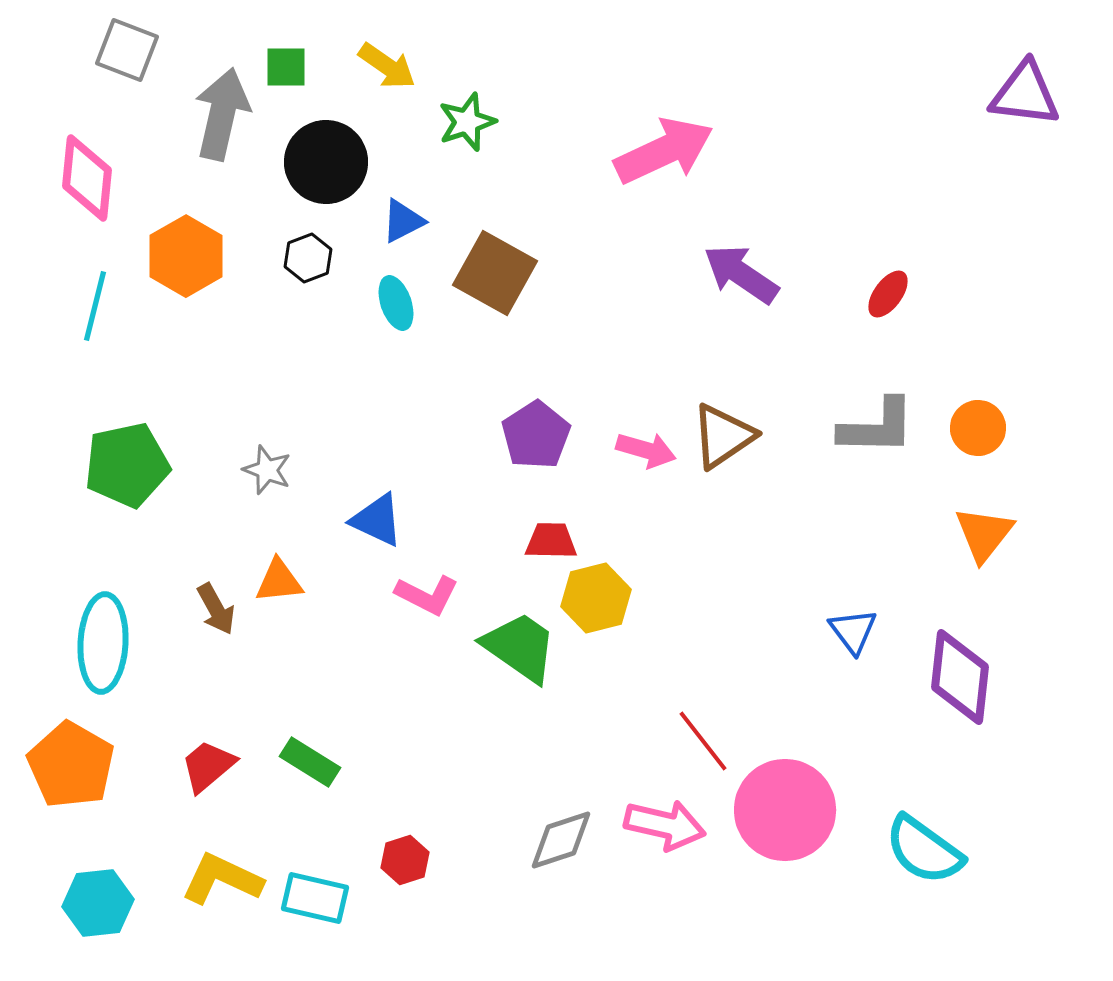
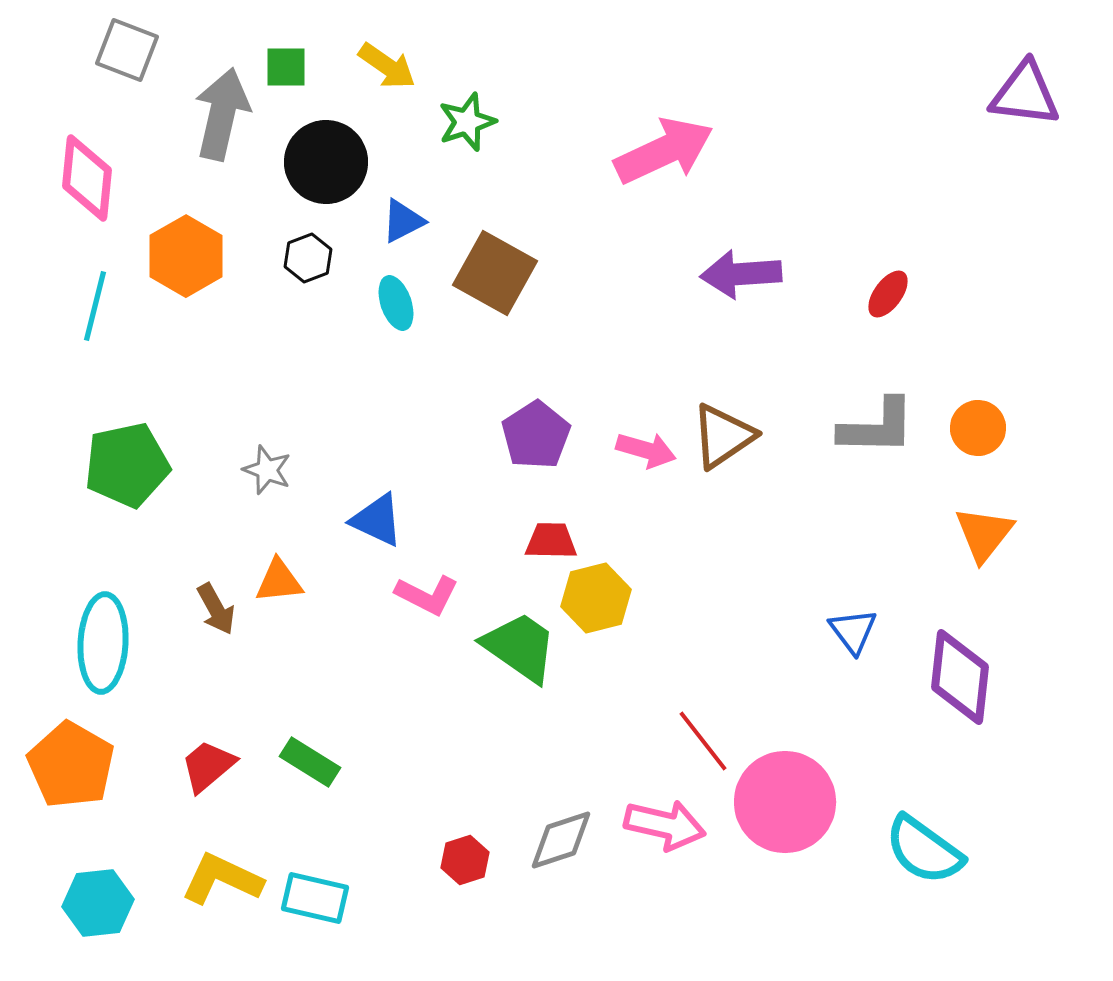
purple arrow at (741, 274): rotated 38 degrees counterclockwise
pink circle at (785, 810): moved 8 px up
red hexagon at (405, 860): moved 60 px right
